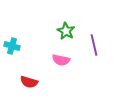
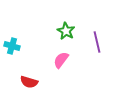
purple line: moved 3 px right, 3 px up
pink semicircle: rotated 114 degrees clockwise
